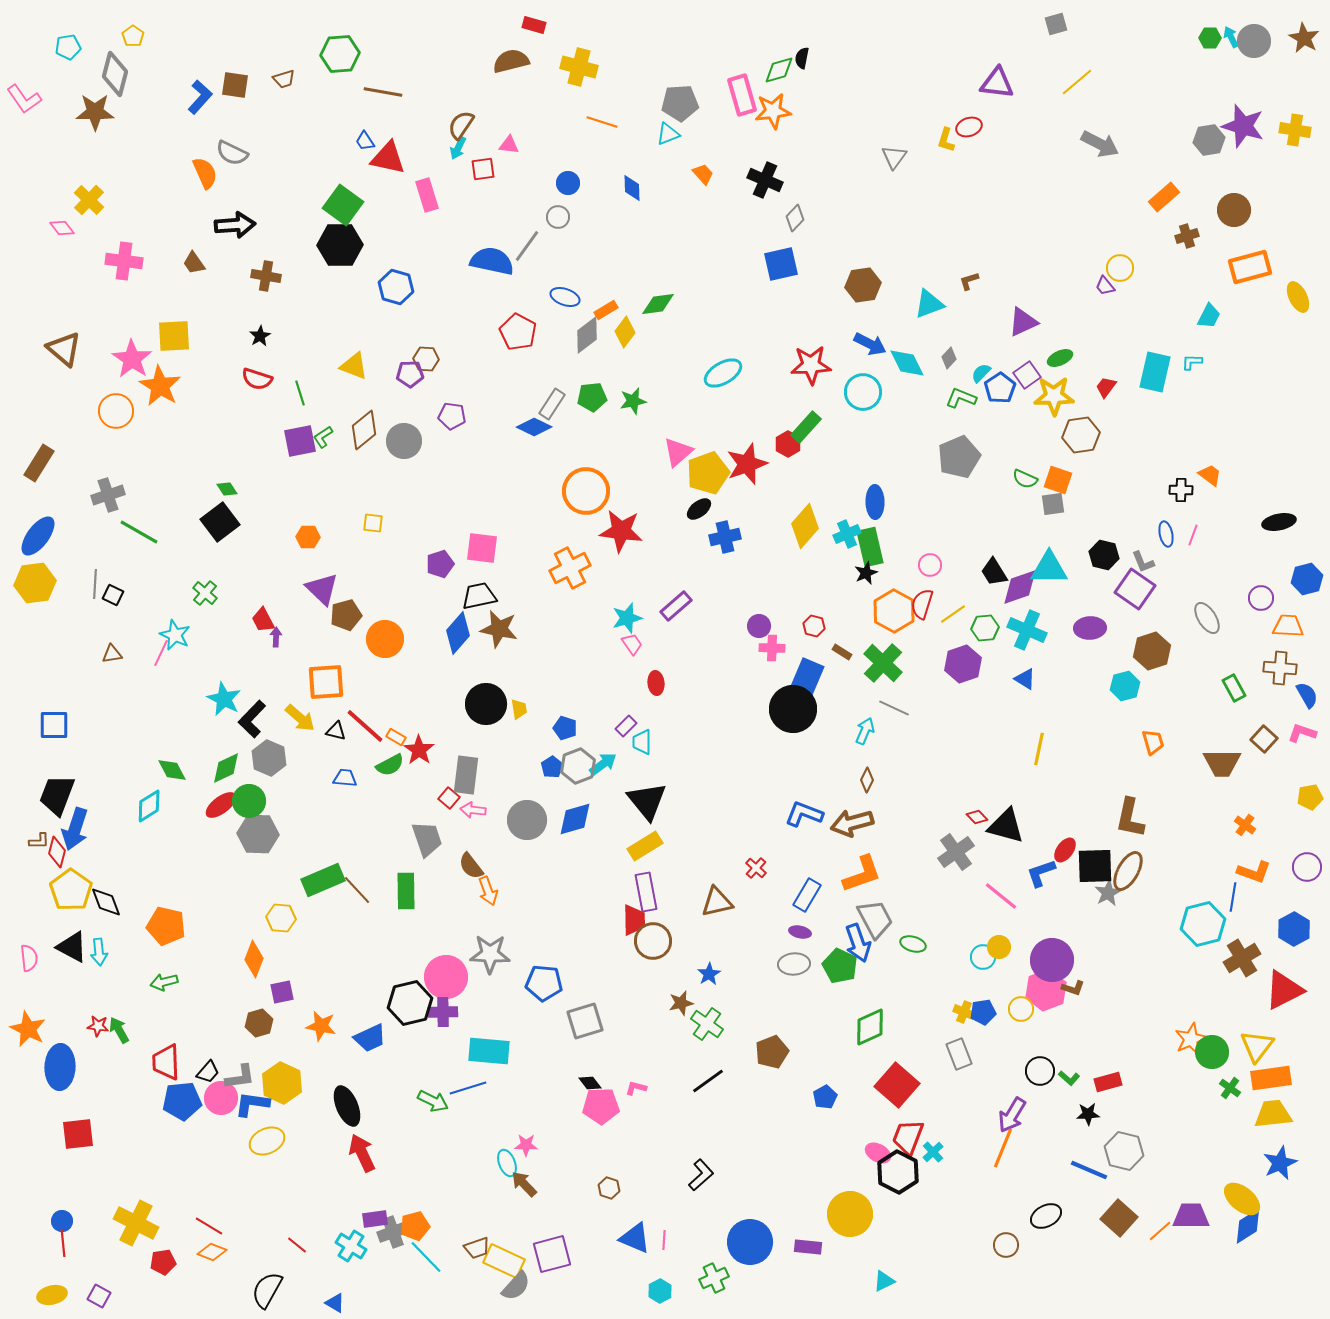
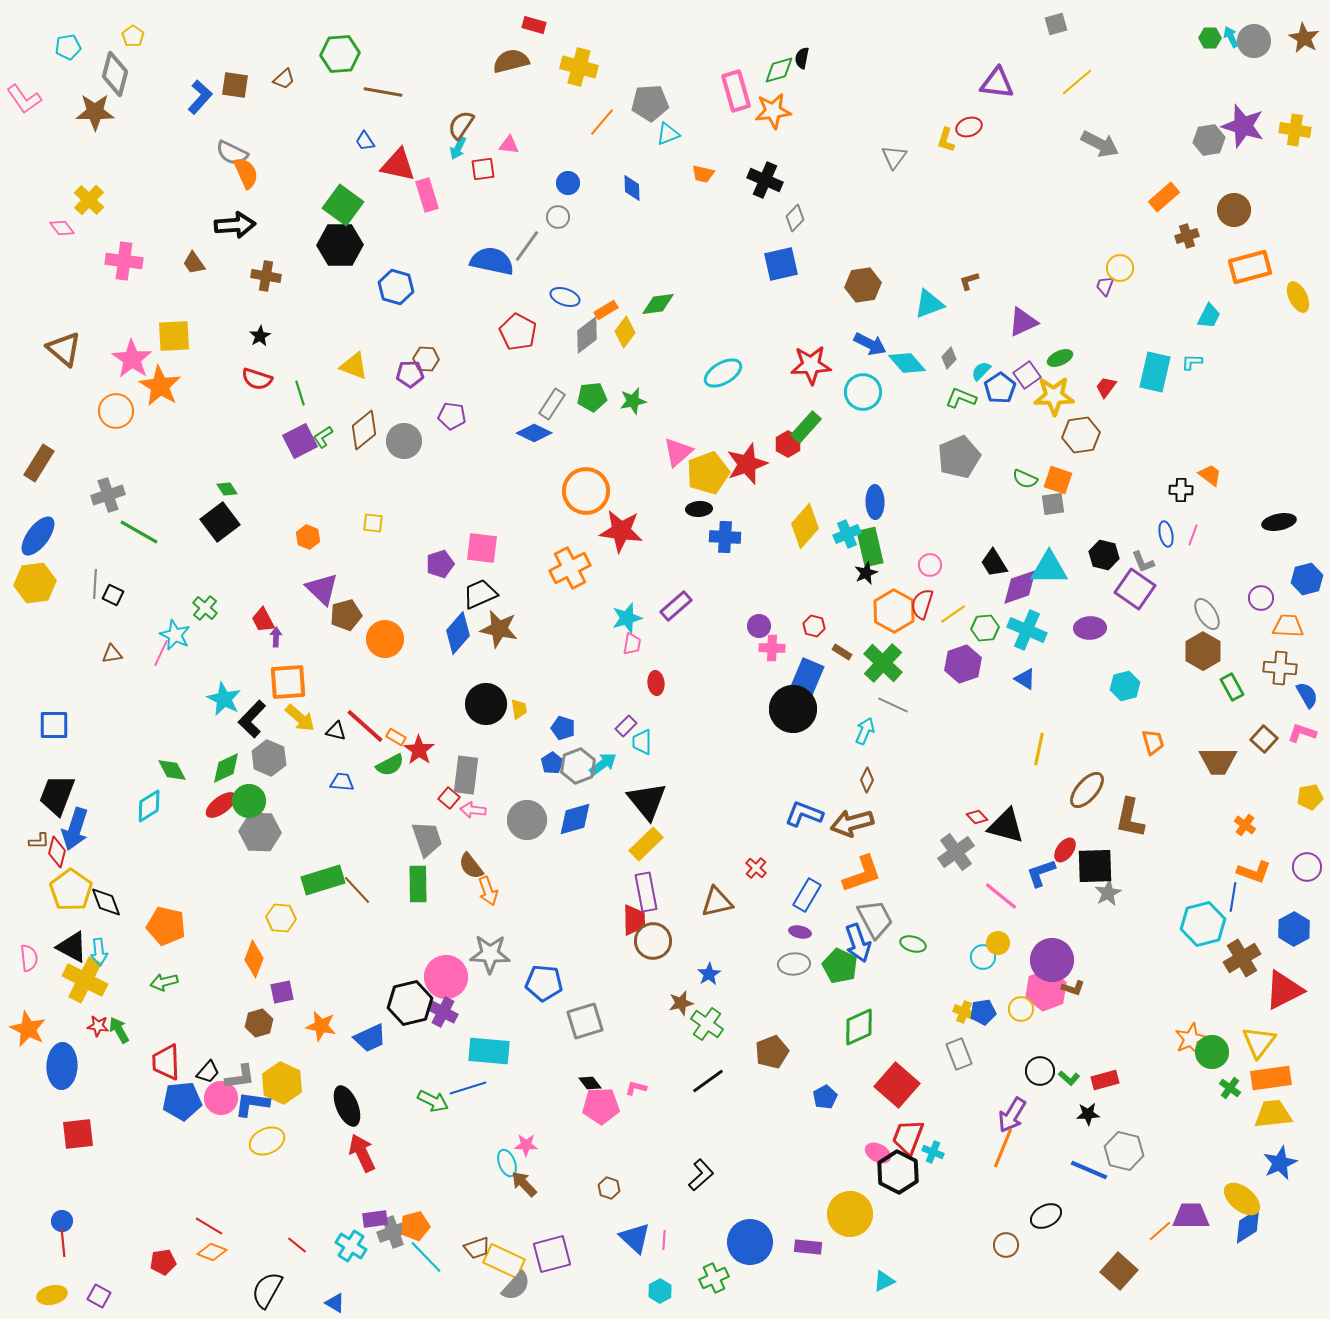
brown trapezoid at (284, 79): rotated 25 degrees counterclockwise
pink rectangle at (742, 95): moved 6 px left, 4 px up
gray pentagon at (680, 103): moved 30 px left
orange line at (602, 122): rotated 68 degrees counterclockwise
red triangle at (388, 158): moved 10 px right, 7 px down
orange semicircle at (205, 173): moved 41 px right
orange trapezoid at (703, 174): rotated 145 degrees clockwise
purple trapezoid at (1105, 286): rotated 60 degrees clockwise
cyan diamond at (907, 363): rotated 15 degrees counterclockwise
cyan semicircle at (981, 373): moved 2 px up
blue diamond at (534, 427): moved 6 px down
purple square at (300, 441): rotated 16 degrees counterclockwise
black ellipse at (699, 509): rotated 35 degrees clockwise
orange hexagon at (308, 537): rotated 20 degrees clockwise
blue cross at (725, 537): rotated 16 degrees clockwise
black trapezoid at (994, 572): moved 9 px up
green cross at (205, 593): moved 15 px down
black trapezoid at (479, 596): moved 1 px right, 2 px up; rotated 12 degrees counterclockwise
gray ellipse at (1207, 618): moved 4 px up
pink trapezoid at (632, 644): rotated 45 degrees clockwise
brown hexagon at (1152, 651): moved 51 px right; rotated 12 degrees counterclockwise
orange square at (326, 682): moved 38 px left
green rectangle at (1234, 688): moved 2 px left, 1 px up
gray line at (894, 708): moved 1 px left, 3 px up
blue pentagon at (565, 728): moved 2 px left
brown trapezoid at (1222, 763): moved 4 px left, 2 px up
blue pentagon at (552, 767): moved 4 px up
blue trapezoid at (345, 778): moved 3 px left, 4 px down
gray hexagon at (258, 834): moved 2 px right, 2 px up
yellow rectangle at (645, 846): moved 1 px right, 2 px up; rotated 12 degrees counterclockwise
brown ellipse at (1128, 871): moved 41 px left, 81 px up; rotated 12 degrees clockwise
green rectangle at (323, 880): rotated 6 degrees clockwise
green rectangle at (406, 891): moved 12 px right, 7 px up
yellow circle at (999, 947): moved 1 px left, 4 px up
purple cross at (443, 1012): rotated 28 degrees clockwise
green diamond at (870, 1027): moved 11 px left
yellow triangle at (1257, 1046): moved 2 px right, 4 px up
blue ellipse at (60, 1067): moved 2 px right, 1 px up
red rectangle at (1108, 1082): moved 3 px left, 2 px up
cyan cross at (933, 1152): rotated 25 degrees counterclockwise
brown square at (1119, 1218): moved 53 px down
yellow cross at (136, 1223): moved 51 px left, 243 px up
blue triangle at (635, 1238): rotated 20 degrees clockwise
